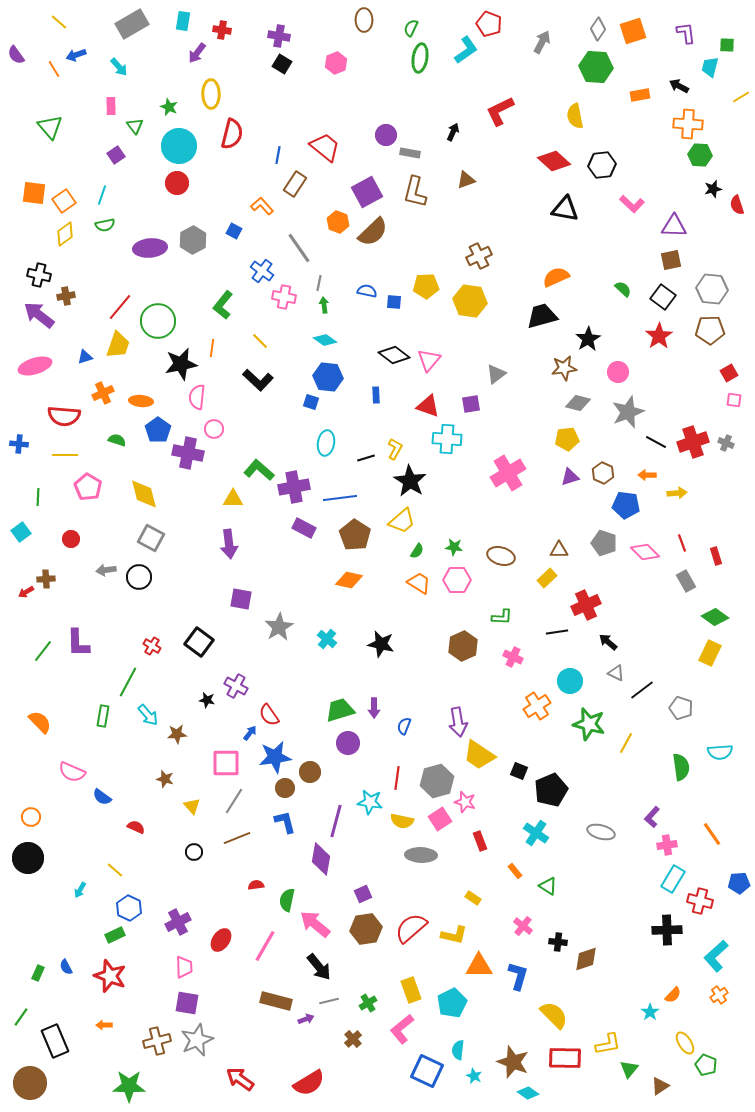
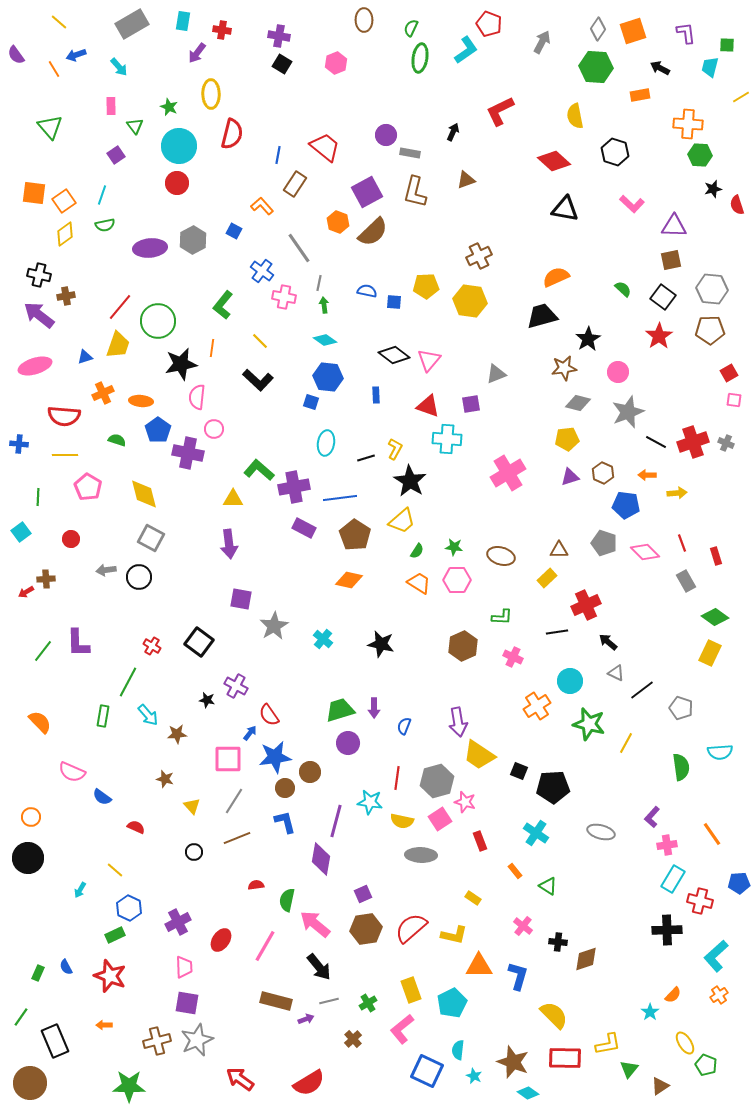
black arrow at (679, 86): moved 19 px left, 18 px up
black hexagon at (602, 165): moved 13 px right, 13 px up; rotated 24 degrees clockwise
gray triangle at (496, 374): rotated 15 degrees clockwise
gray star at (279, 627): moved 5 px left, 1 px up
cyan cross at (327, 639): moved 4 px left
pink square at (226, 763): moved 2 px right, 4 px up
black pentagon at (551, 790): moved 2 px right, 3 px up; rotated 20 degrees clockwise
